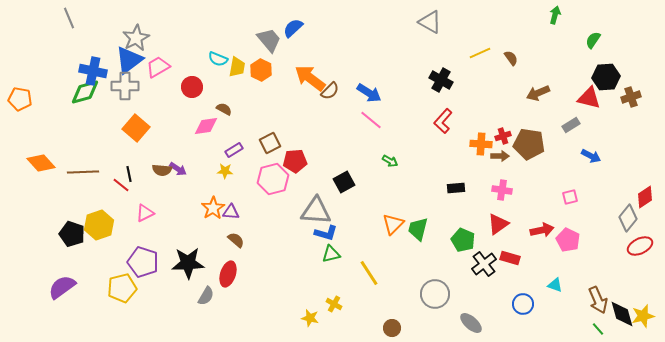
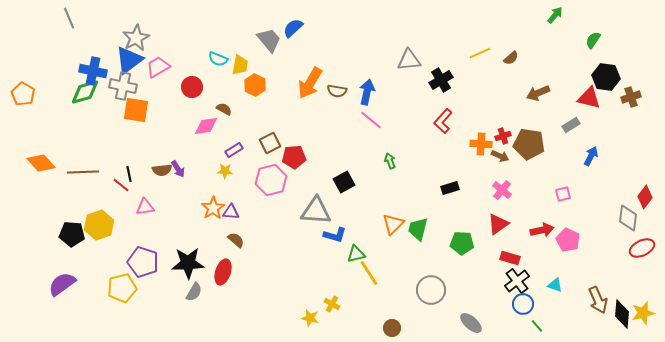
green arrow at (555, 15): rotated 24 degrees clockwise
gray triangle at (430, 22): moved 21 px left, 38 px down; rotated 35 degrees counterclockwise
brown semicircle at (511, 58): rotated 84 degrees clockwise
yellow trapezoid at (237, 67): moved 3 px right, 2 px up
orange hexagon at (261, 70): moved 6 px left, 15 px down
black hexagon at (606, 77): rotated 12 degrees clockwise
orange arrow at (310, 78): moved 5 px down; rotated 96 degrees counterclockwise
black cross at (441, 80): rotated 30 degrees clockwise
gray cross at (125, 86): moved 2 px left; rotated 12 degrees clockwise
brown semicircle at (330, 91): moved 7 px right; rotated 54 degrees clockwise
blue arrow at (369, 93): moved 2 px left, 1 px up; rotated 110 degrees counterclockwise
orange pentagon at (20, 99): moved 3 px right, 5 px up; rotated 20 degrees clockwise
orange square at (136, 128): moved 18 px up; rotated 32 degrees counterclockwise
brown arrow at (500, 156): rotated 24 degrees clockwise
blue arrow at (591, 156): rotated 90 degrees counterclockwise
red pentagon at (295, 161): moved 1 px left, 4 px up
green arrow at (390, 161): rotated 140 degrees counterclockwise
purple arrow at (178, 169): rotated 24 degrees clockwise
brown semicircle at (162, 170): rotated 12 degrees counterclockwise
pink hexagon at (273, 179): moved 2 px left, 1 px down
black rectangle at (456, 188): moved 6 px left; rotated 12 degrees counterclockwise
pink cross at (502, 190): rotated 30 degrees clockwise
pink square at (570, 197): moved 7 px left, 3 px up
red diamond at (645, 197): rotated 20 degrees counterclockwise
pink triangle at (145, 213): moved 6 px up; rotated 18 degrees clockwise
gray diamond at (628, 218): rotated 32 degrees counterclockwise
blue L-shape at (326, 233): moved 9 px right, 2 px down
black pentagon at (72, 234): rotated 15 degrees counterclockwise
green pentagon at (463, 240): moved 1 px left, 3 px down; rotated 20 degrees counterclockwise
red ellipse at (640, 246): moved 2 px right, 2 px down
green triangle at (331, 254): moved 25 px right
black cross at (484, 264): moved 33 px right, 17 px down
red ellipse at (228, 274): moved 5 px left, 2 px up
purple semicircle at (62, 287): moved 3 px up
gray circle at (435, 294): moved 4 px left, 4 px up
gray semicircle at (206, 296): moved 12 px left, 4 px up
yellow cross at (334, 304): moved 2 px left
black diamond at (622, 314): rotated 20 degrees clockwise
yellow star at (643, 316): moved 3 px up
green line at (598, 329): moved 61 px left, 3 px up
